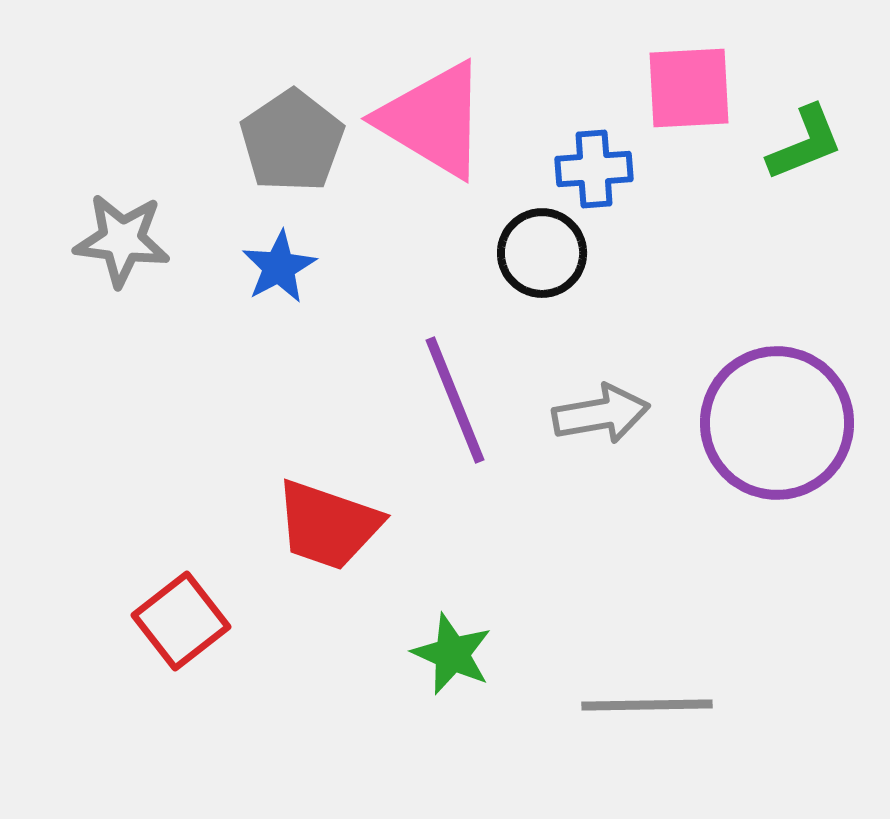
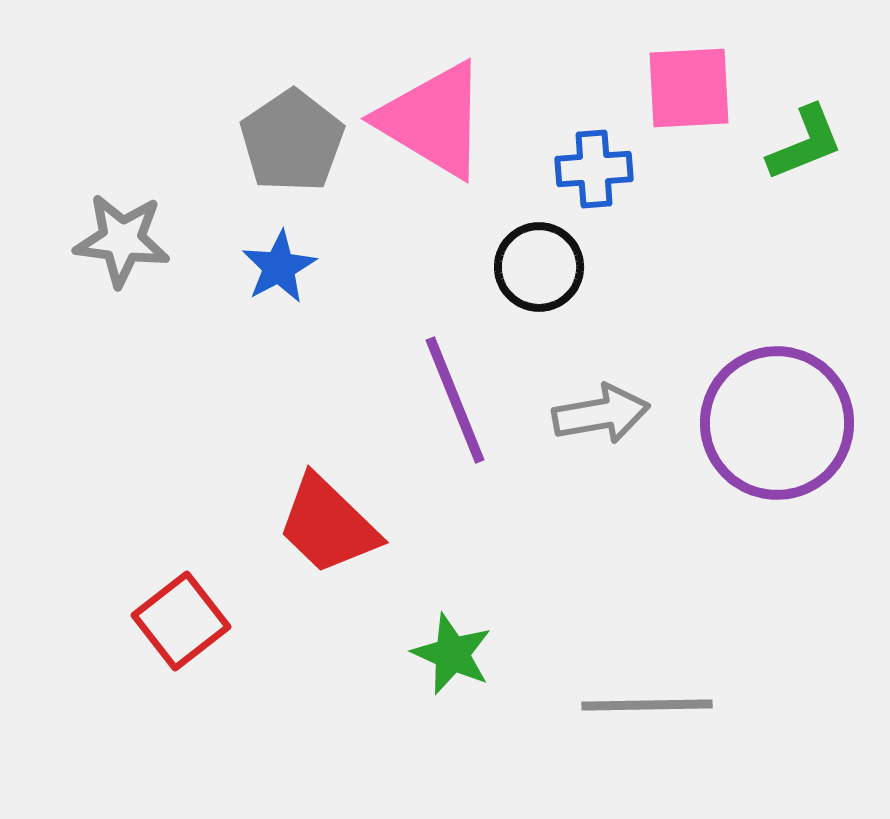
black circle: moved 3 px left, 14 px down
red trapezoid: rotated 25 degrees clockwise
